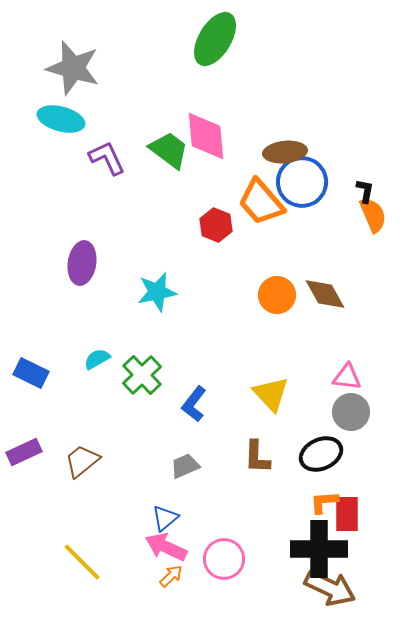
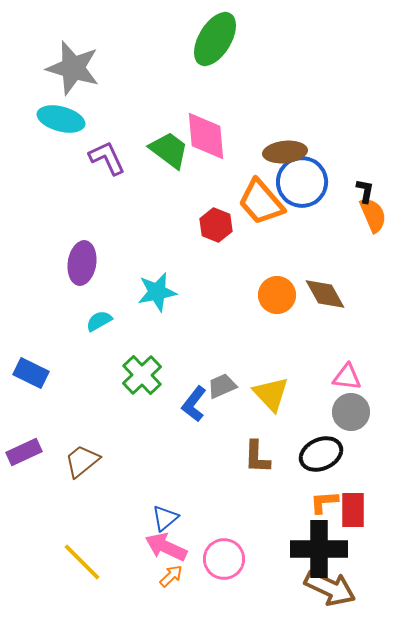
cyan semicircle: moved 2 px right, 38 px up
gray trapezoid: moved 37 px right, 80 px up
red rectangle: moved 6 px right, 4 px up
